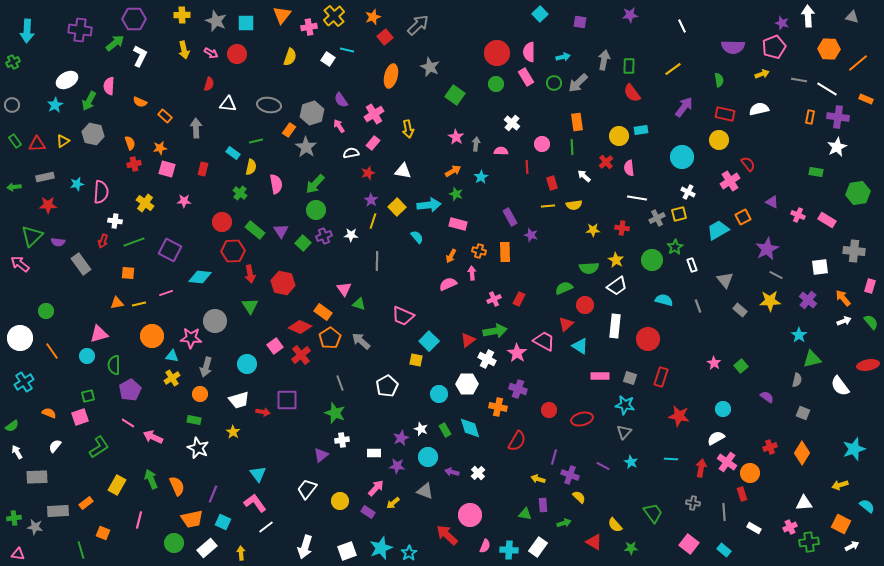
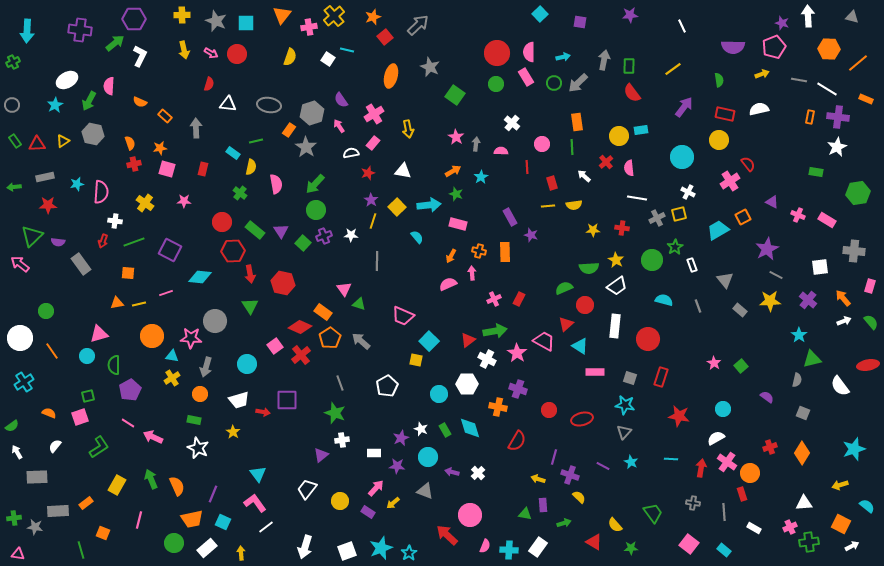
pink rectangle at (600, 376): moved 5 px left, 4 px up
